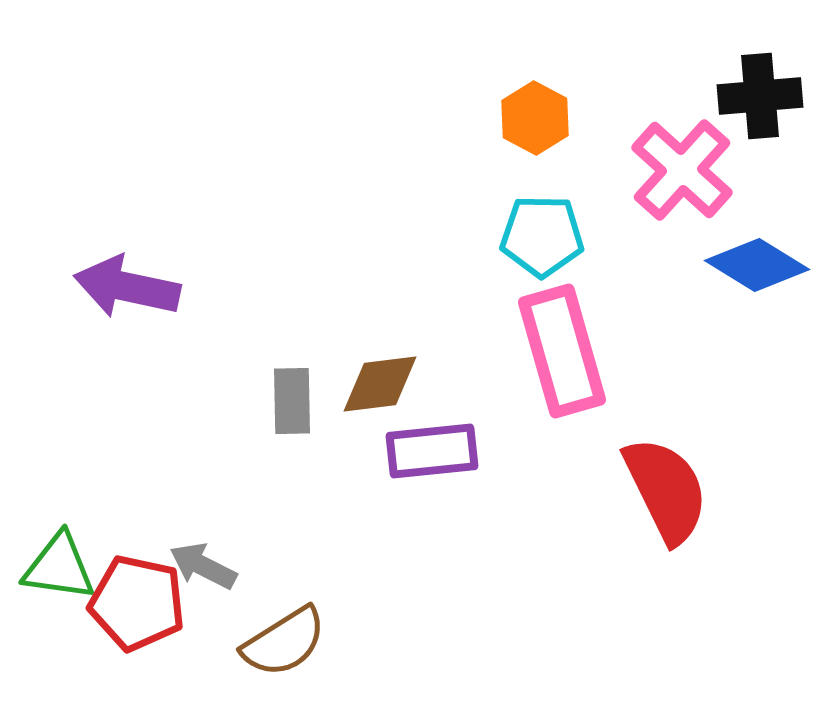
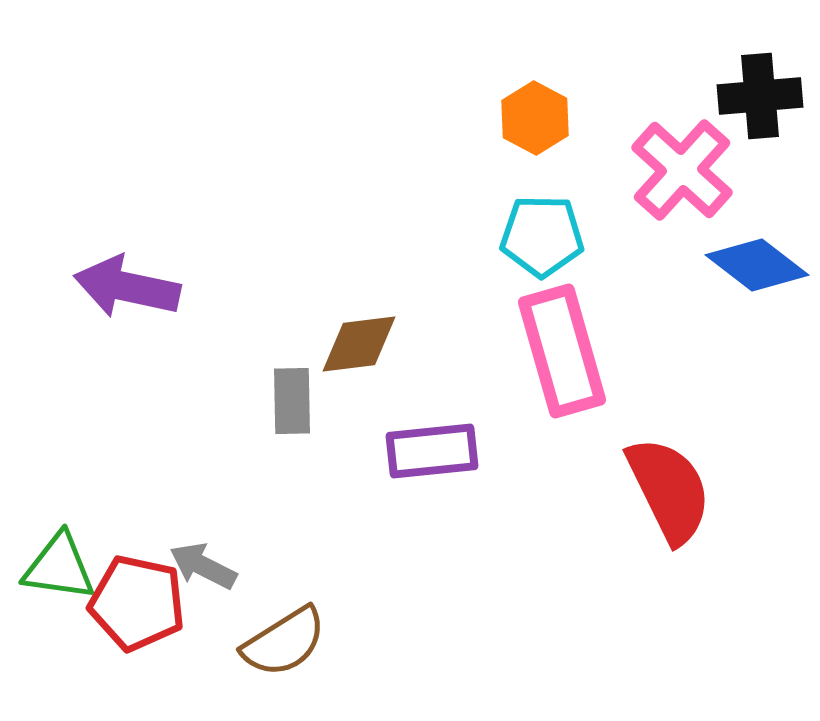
blue diamond: rotated 6 degrees clockwise
brown diamond: moved 21 px left, 40 px up
red semicircle: moved 3 px right
